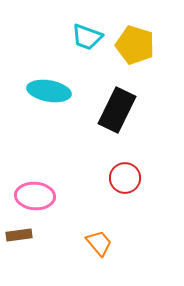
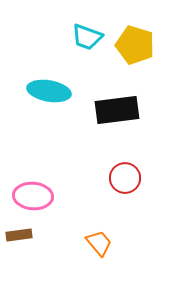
black rectangle: rotated 57 degrees clockwise
pink ellipse: moved 2 px left
